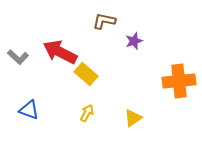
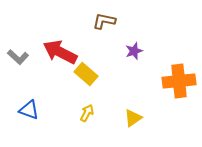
purple star: moved 10 px down
